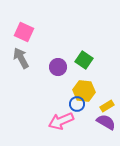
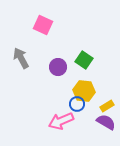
pink square: moved 19 px right, 7 px up
